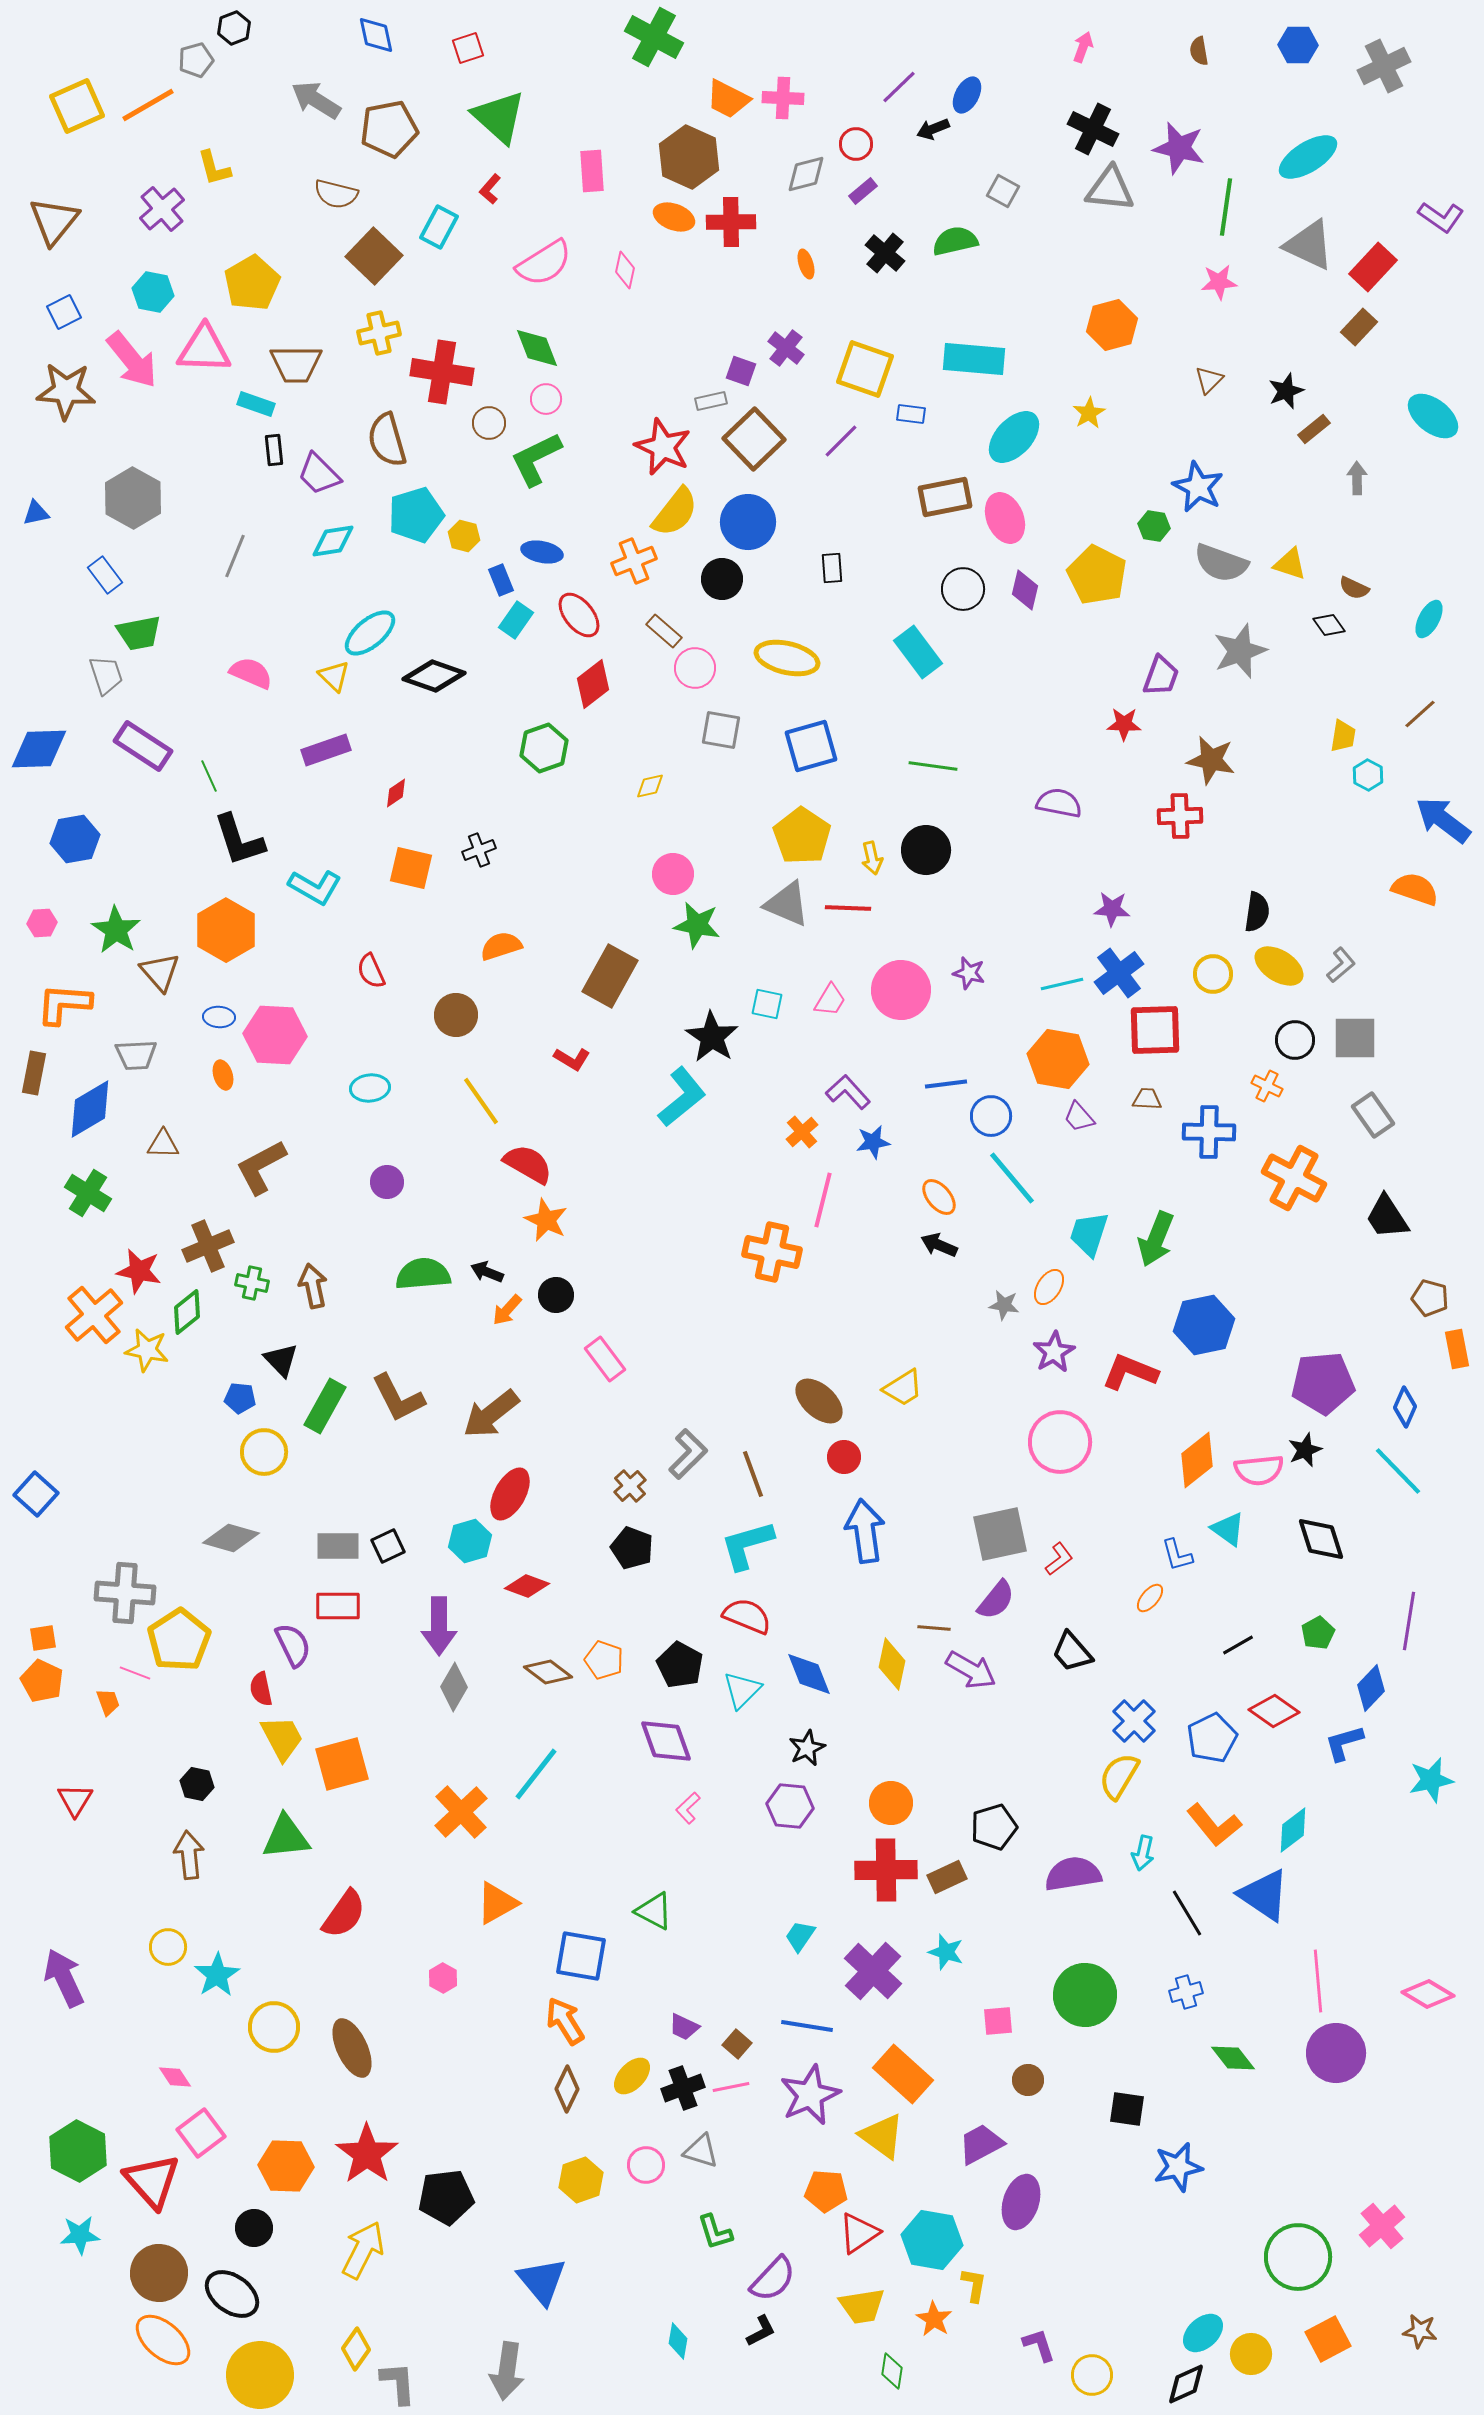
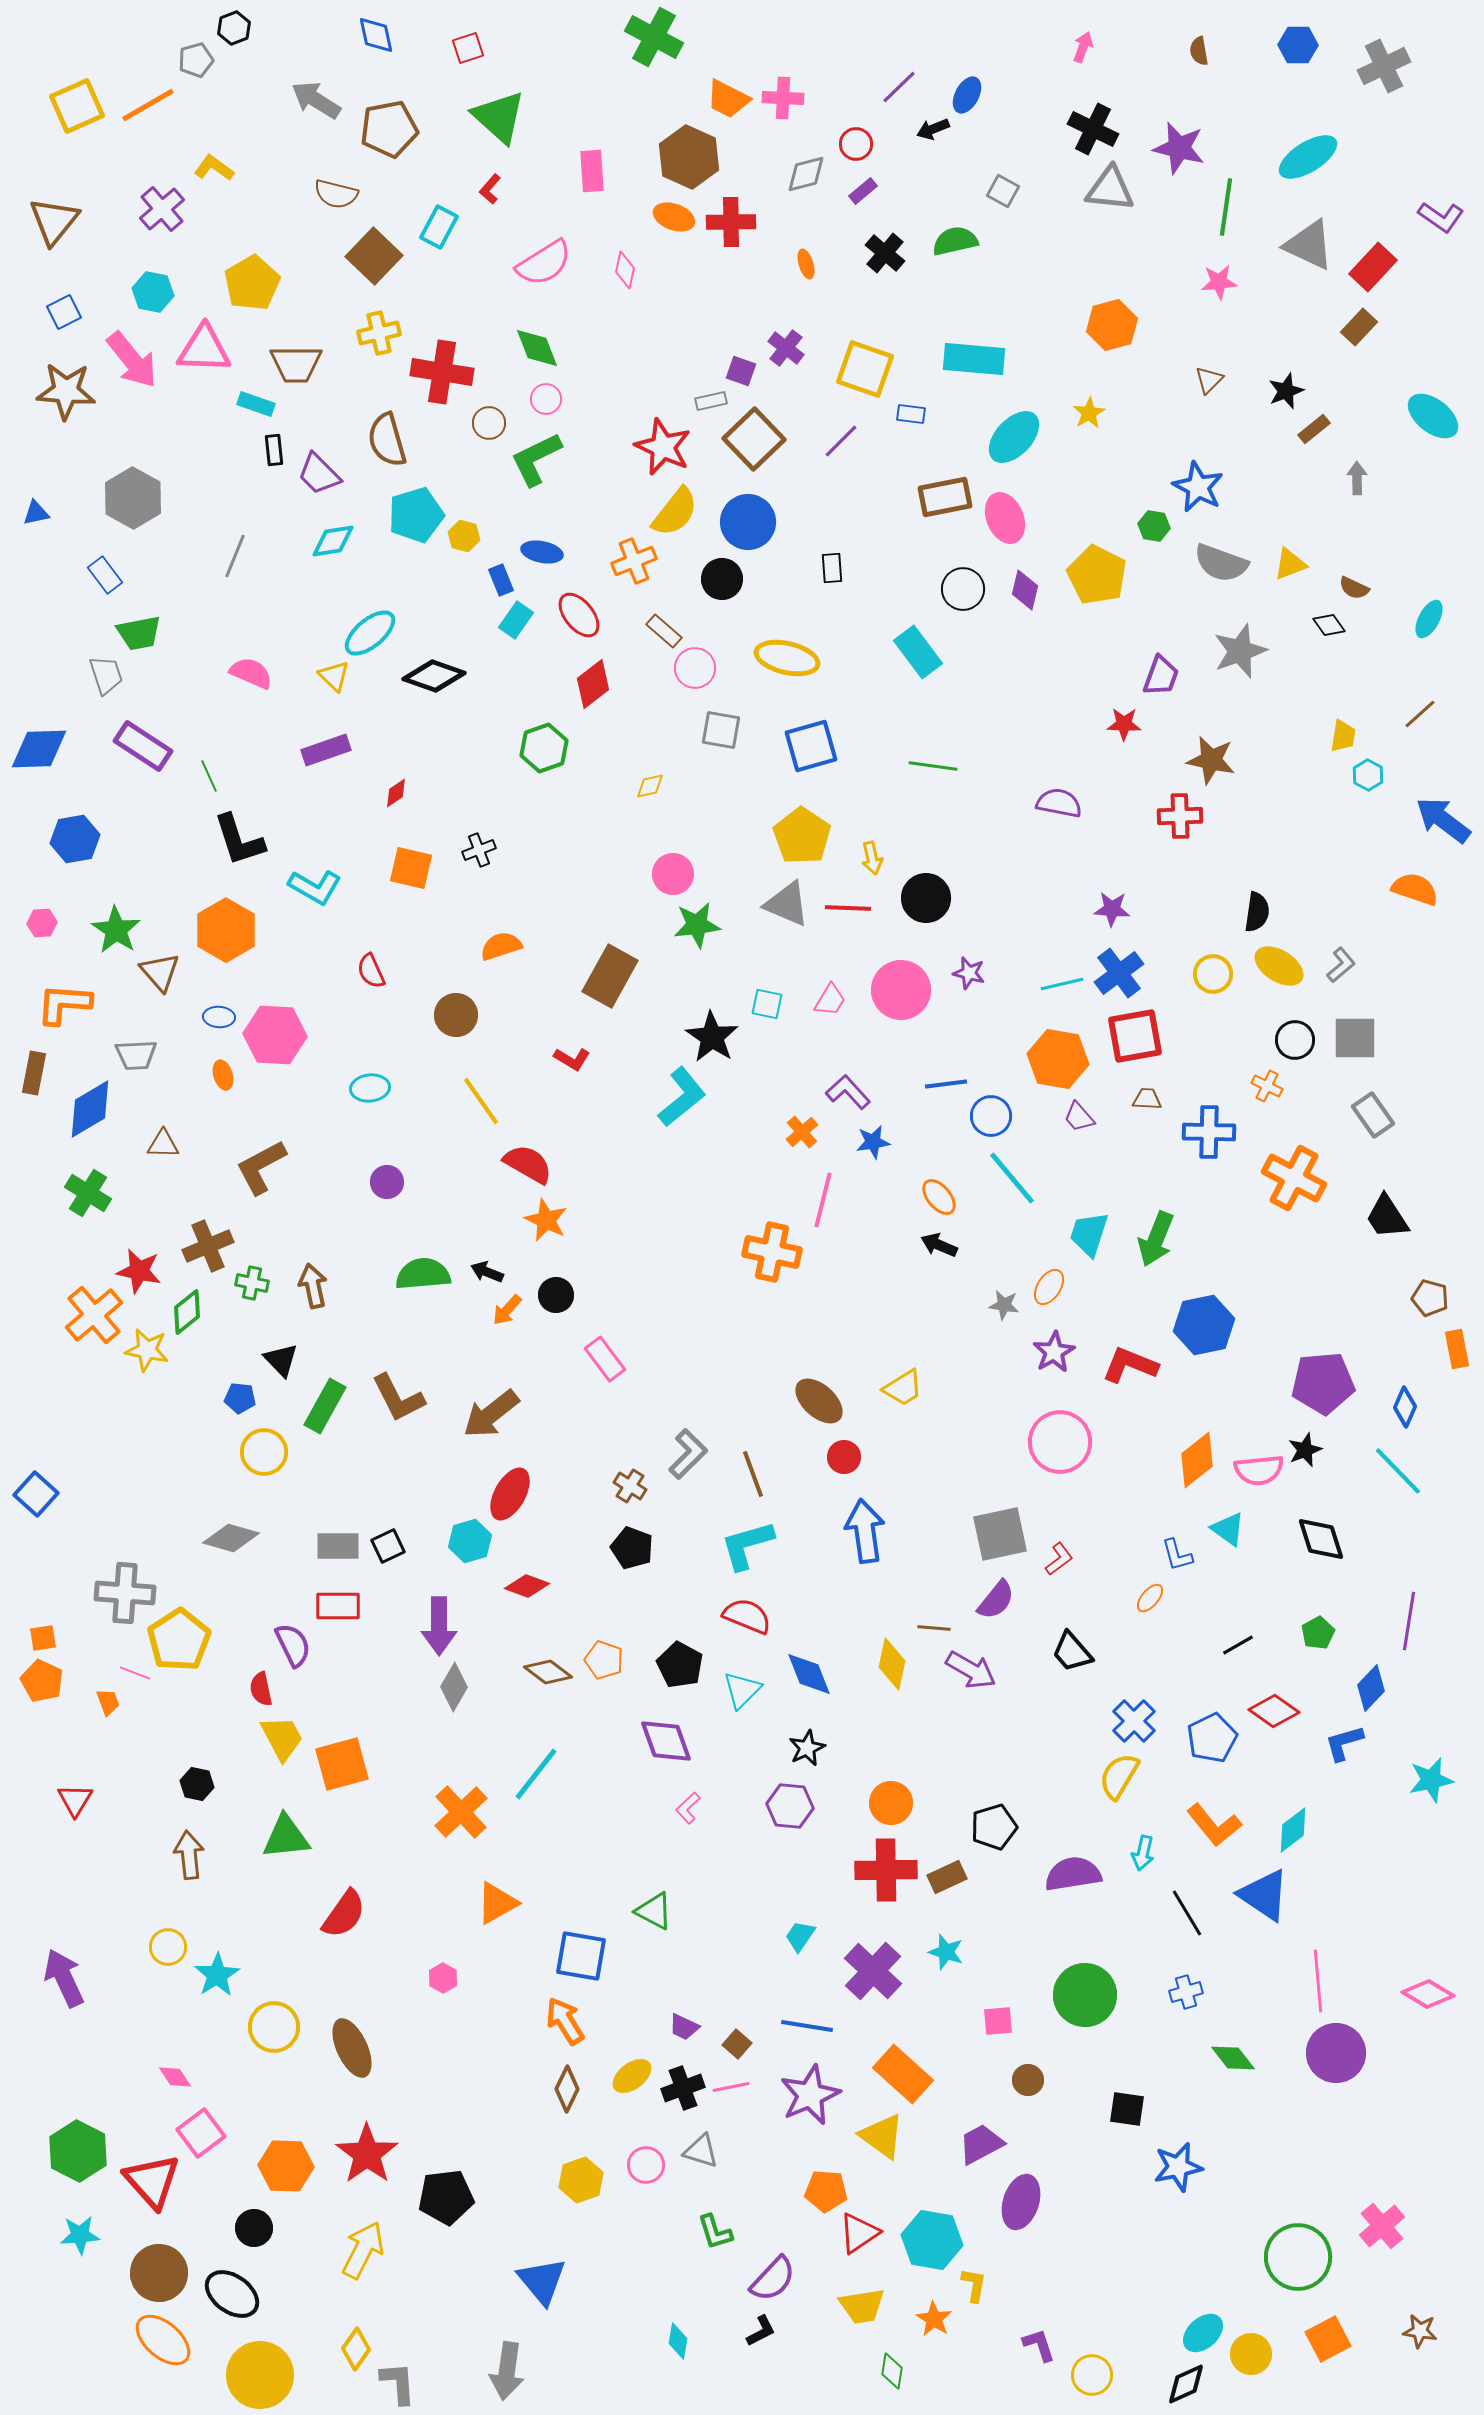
yellow L-shape at (214, 168): rotated 141 degrees clockwise
yellow triangle at (1290, 564): rotated 39 degrees counterclockwise
black circle at (926, 850): moved 48 px down
green star at (697, 925): rotated 18 degrees counterclockwise
red square at (1155, 1030): moved 20 px left, 6 px down; rotated 8 degrees counterclockwise
red L-shape at (1130, 1372): moved 7 px up
brown cross at (630, 1486): rotated 16 degrees counterclockwise
yellow ellipse at (632, 2076): rotated 9 degrees clockwise
